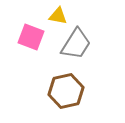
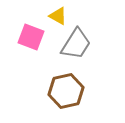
yellow triangle: rotated 18 degrees clockwise
